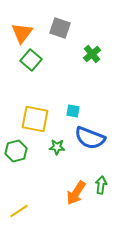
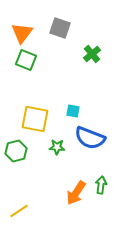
green square: moved 5 px left; rotated 20 degrees counterclockwise
